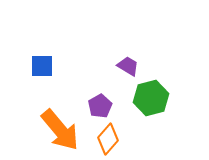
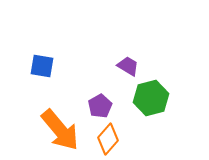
blue square: rotated 10 degrees clockwise
